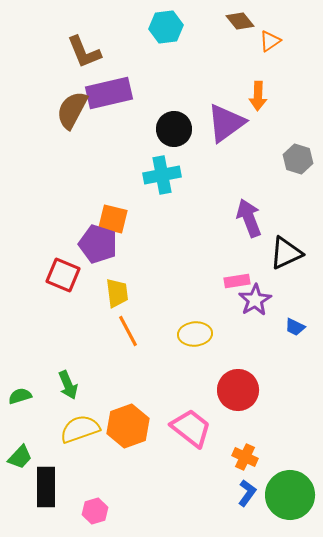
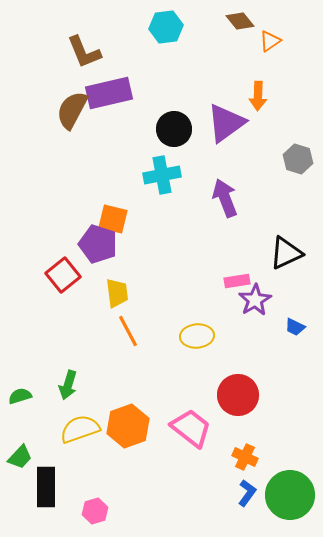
purple arrow: moved 24 px left, 20 px up
red square: rotated 28 degrees clockwise
yellow ellipse: moved 2 px right, 2 px down
green arrow: rotated 40 degrees clockwise
red circle: moved 5 px down
